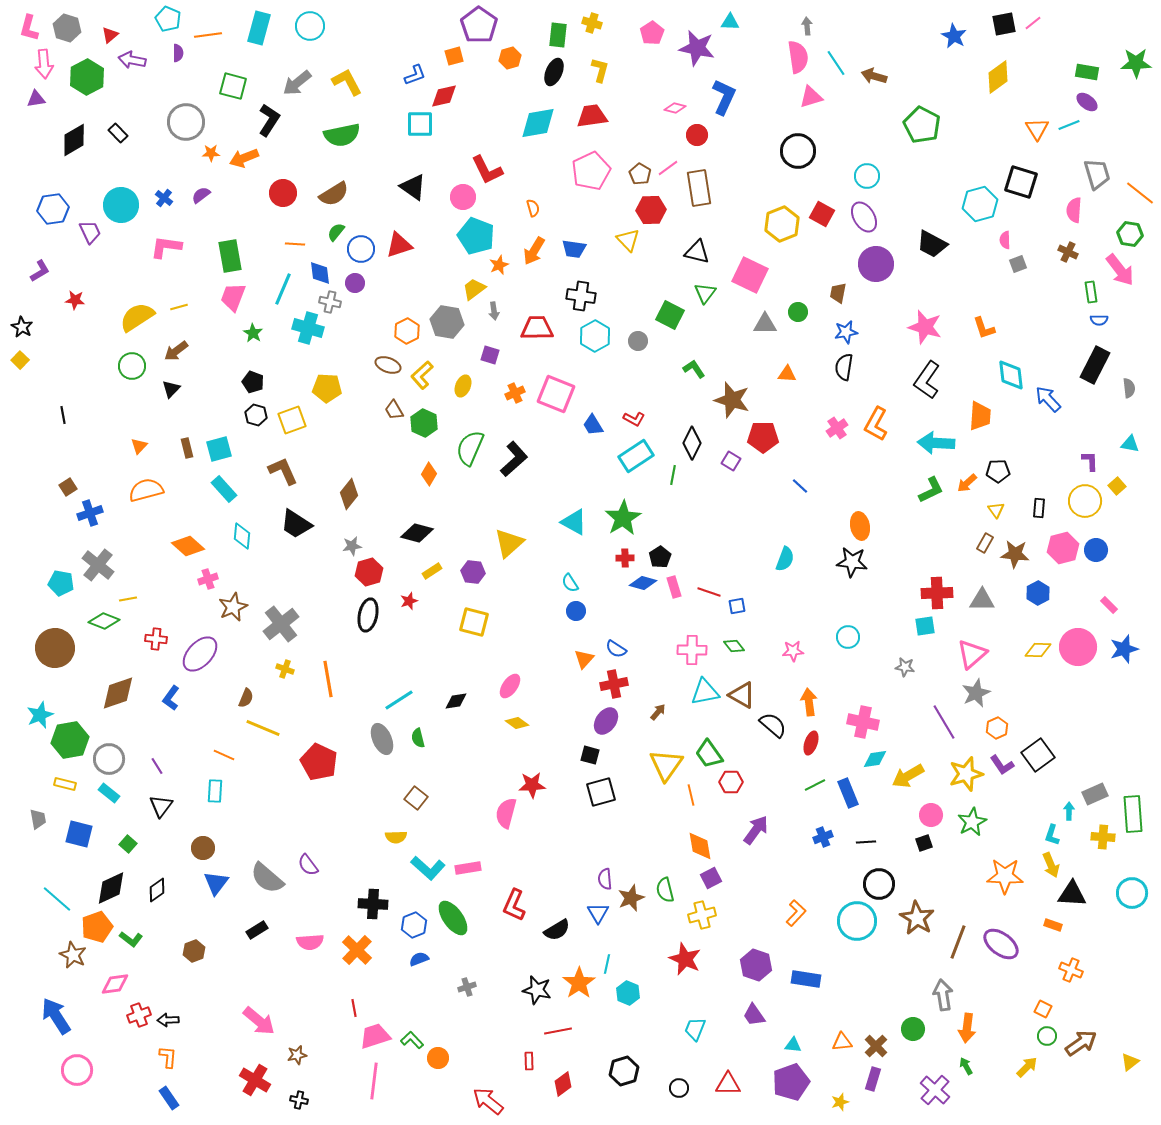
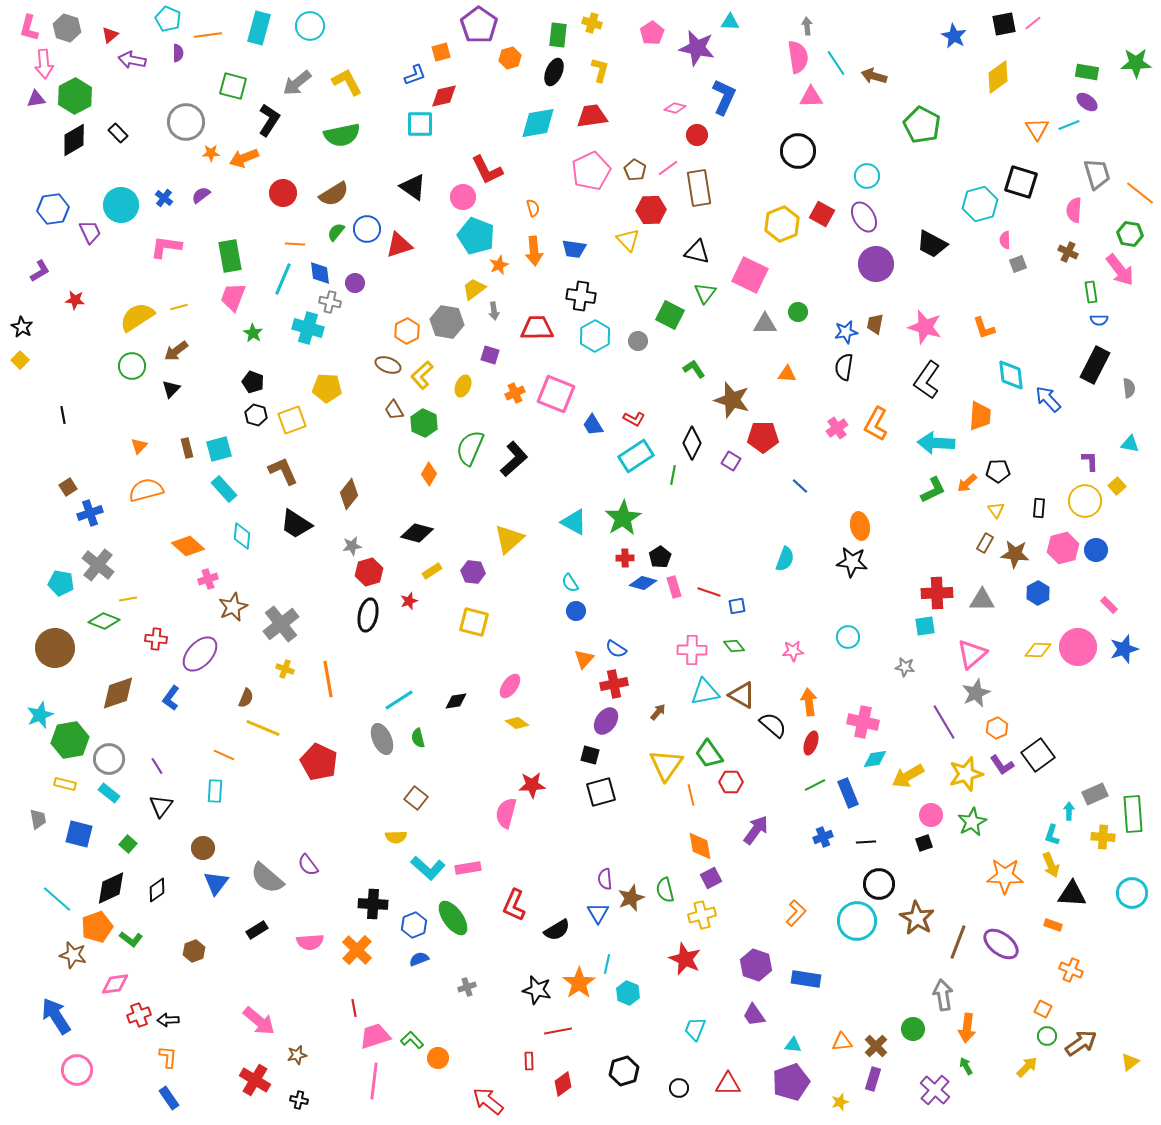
orange square at (454, 56): moved 13 px left, 4 px up
green hexagon at (87, 77): moved 12 px left, 19 px down
pink triangle at (811, 97): rotated 15 degrees clockwise
brown pentagon at (640, 174): moved 5 px left, 4 px up
blue circle at (361, 249): moved 6 px right, 20 px up
orange arrow at (534, 251): rotated 36 degrees counterclockwise
cyan line at (283, 289): moved 10 px up
brown trapezoid at (838, 293): moved 37 px right, 31 px down
green L-shape at (931, 490): moved 2 px right
yellow triangle at (509, 543): moved 4 px up
brown star at (73, 955): rotated 12 degrees counterclockwise
